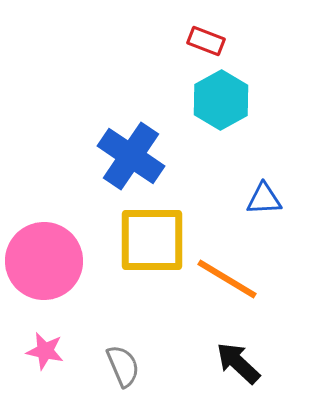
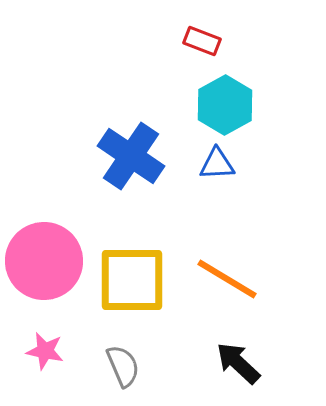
red rectangle: moved 4 px left
cyan hexagon: moved 4 px right, 5 px down
blue triangle: moved 47 px left, 35 px up
yellow square: moved 20 px left, 40 px down
